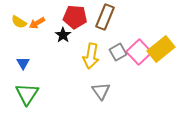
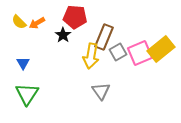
brown rectangle: moved 1 px left, 20 px down
yellow semicircle: rotated 14 degrees clockwise
pink square: moved 1 px right, 1 px down; rotated 20 degrees clockwise
